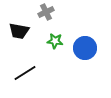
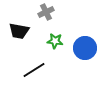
black line: moved 9 px right, 3 px up
